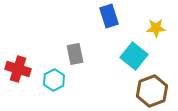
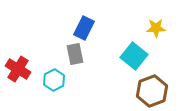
blue rectangle: moved 25 px left, 12 px down; rotated 45 degrees clockwise
red cross: rotated 15 degrees clockwise
